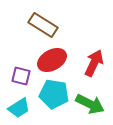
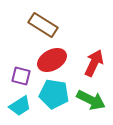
green arrow: moved 1 px right, 4 px up
cyan trapezoid: moved 1 px right, 2 px up
